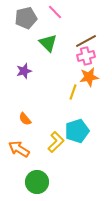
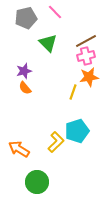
orange semicircle: moved 31 px up
